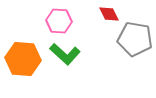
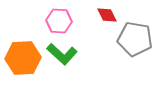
red diamond: moved 2 px left, 1 px down
green L-shape: moved 3 px left
orange hexagon: moved 1 px up; rotated 8 degrees counterclockwise
